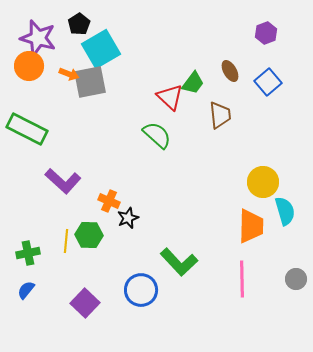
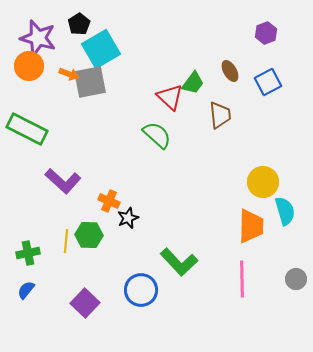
blue square: rotated 12 degrees clockwise
